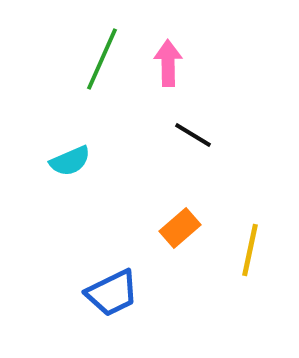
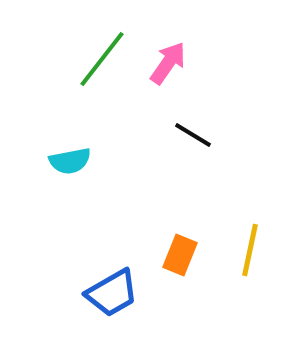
green line: rotated 14 degrees clockwise
pink arrow: rotated 36 degrees clockwise
cyan semicircle: rotated 12 degrees clockwise
orange rectangle: moved 27 px down; rotated 27 degrees counterclockwise
blue trapezoid: rotated 4 degrees counterclockwise
